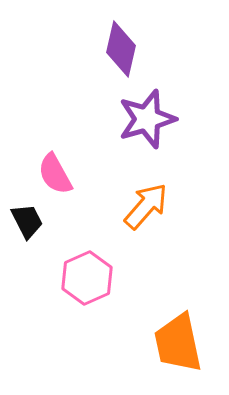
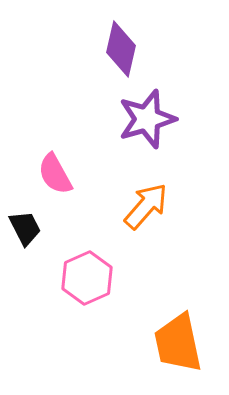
black trapezoid: moved 2 px left, 7 px down
